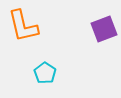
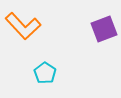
orange L-shape: rotated 30 degrees counterclockwise
